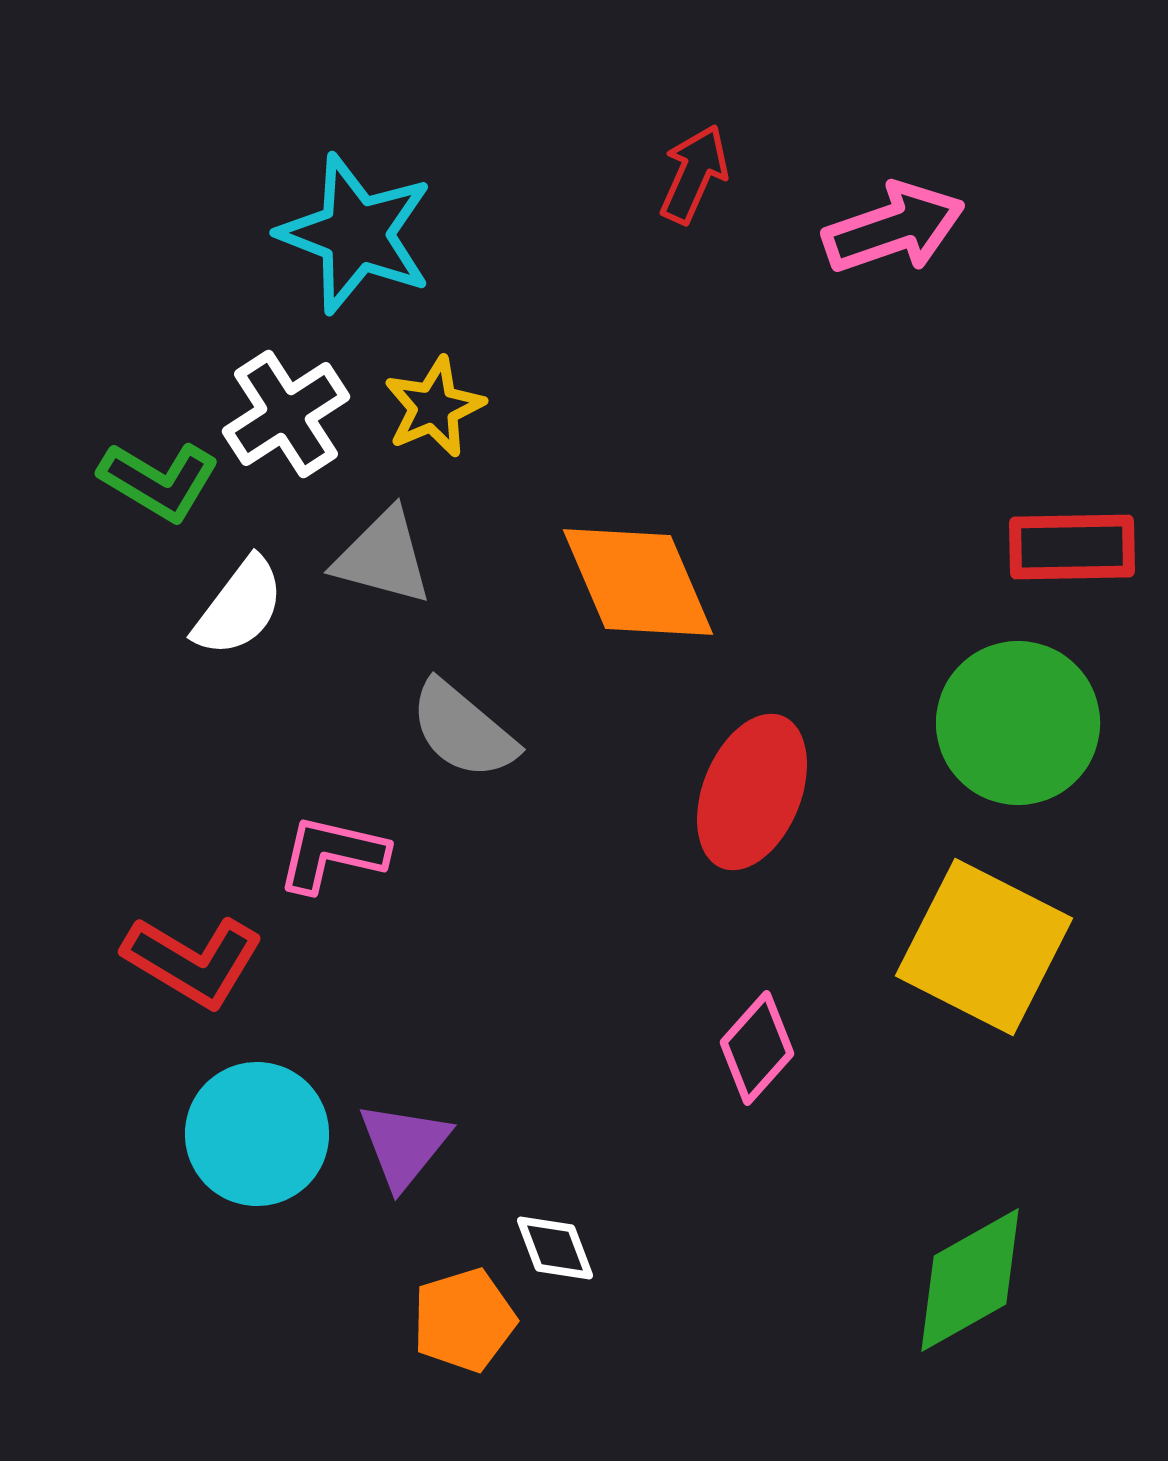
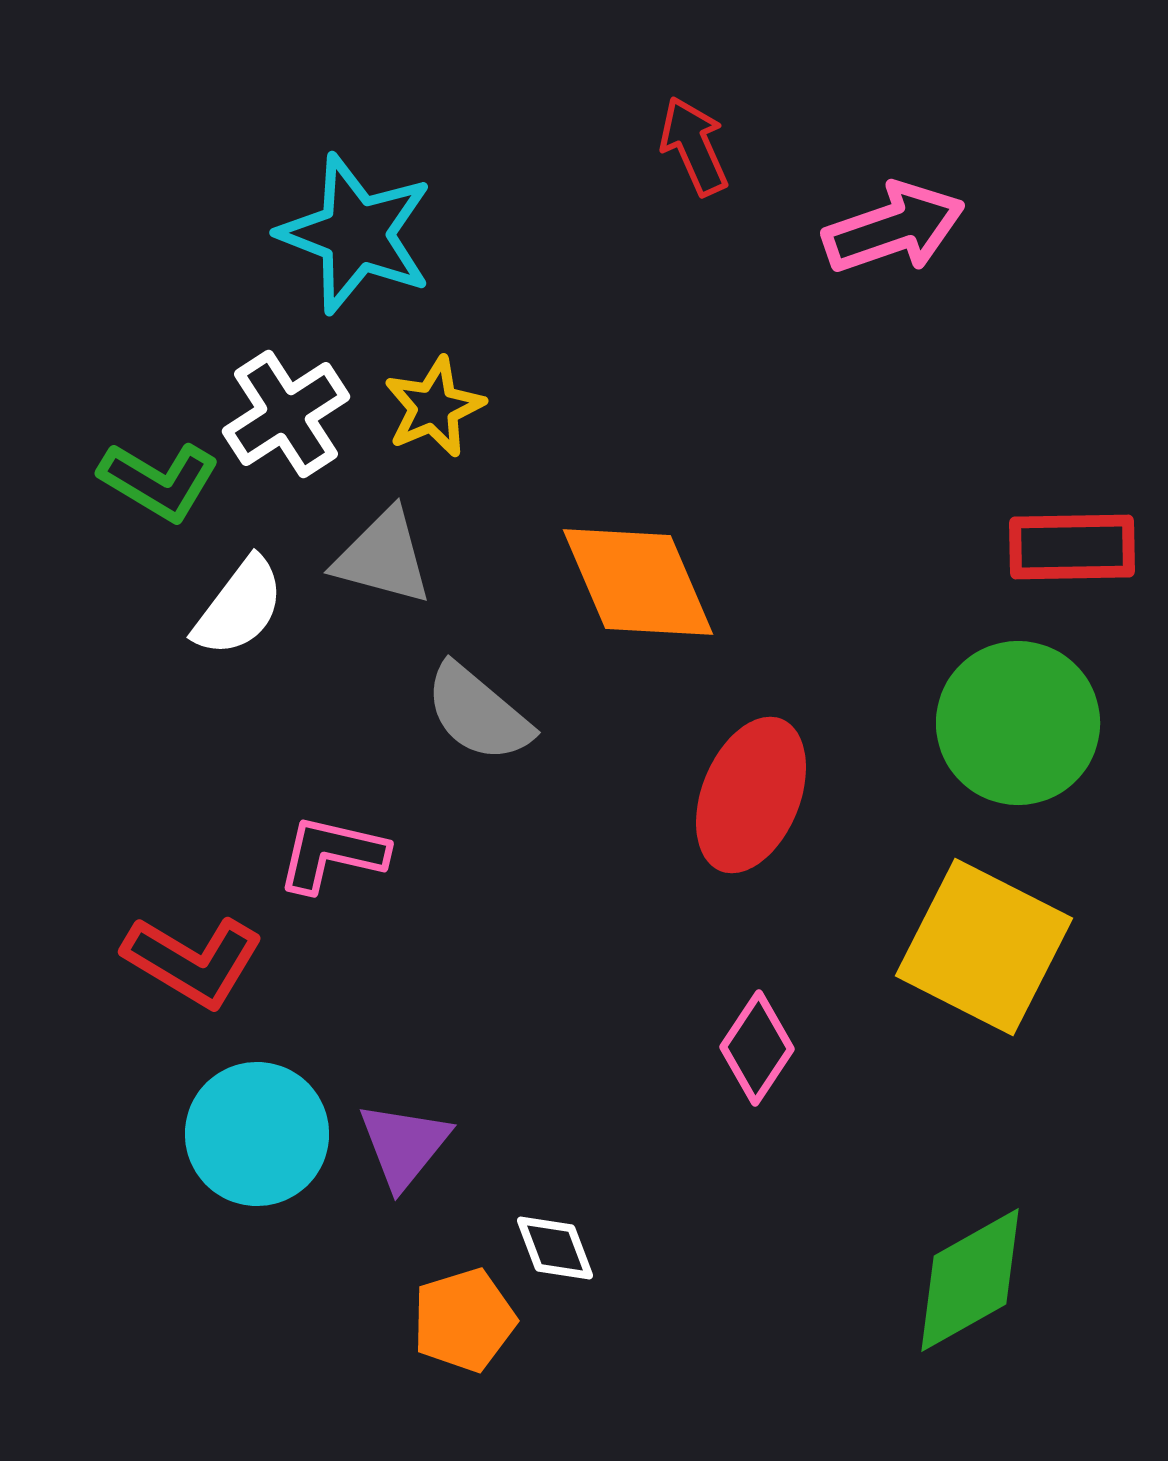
red arrow: moved 28 px up; rotated 48 degrees counterclockwise
gray semicircle: moved 15 px right, 17 px up
red ellipse: moved 1 px left, 3 px down
pink diamond: rotated 8 degrees counterclockwise
